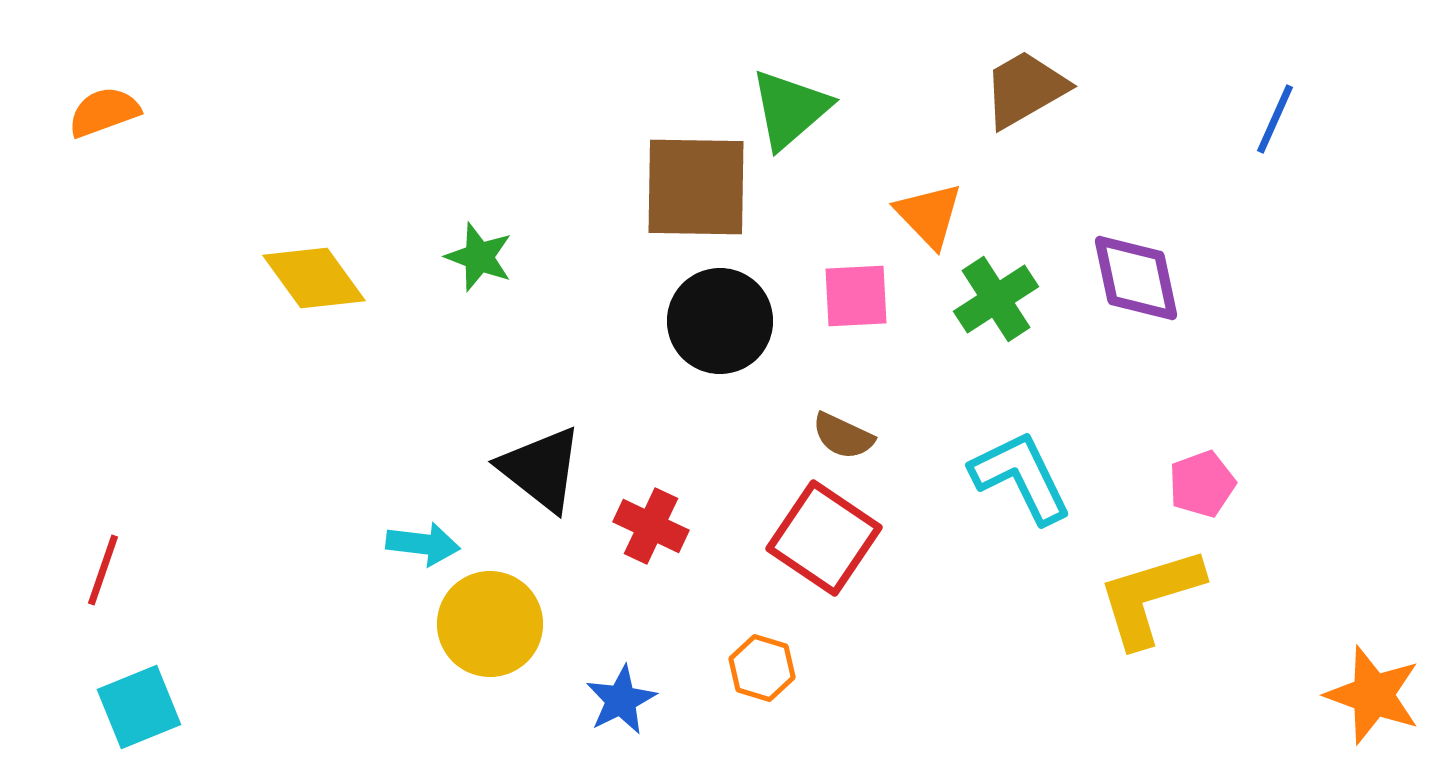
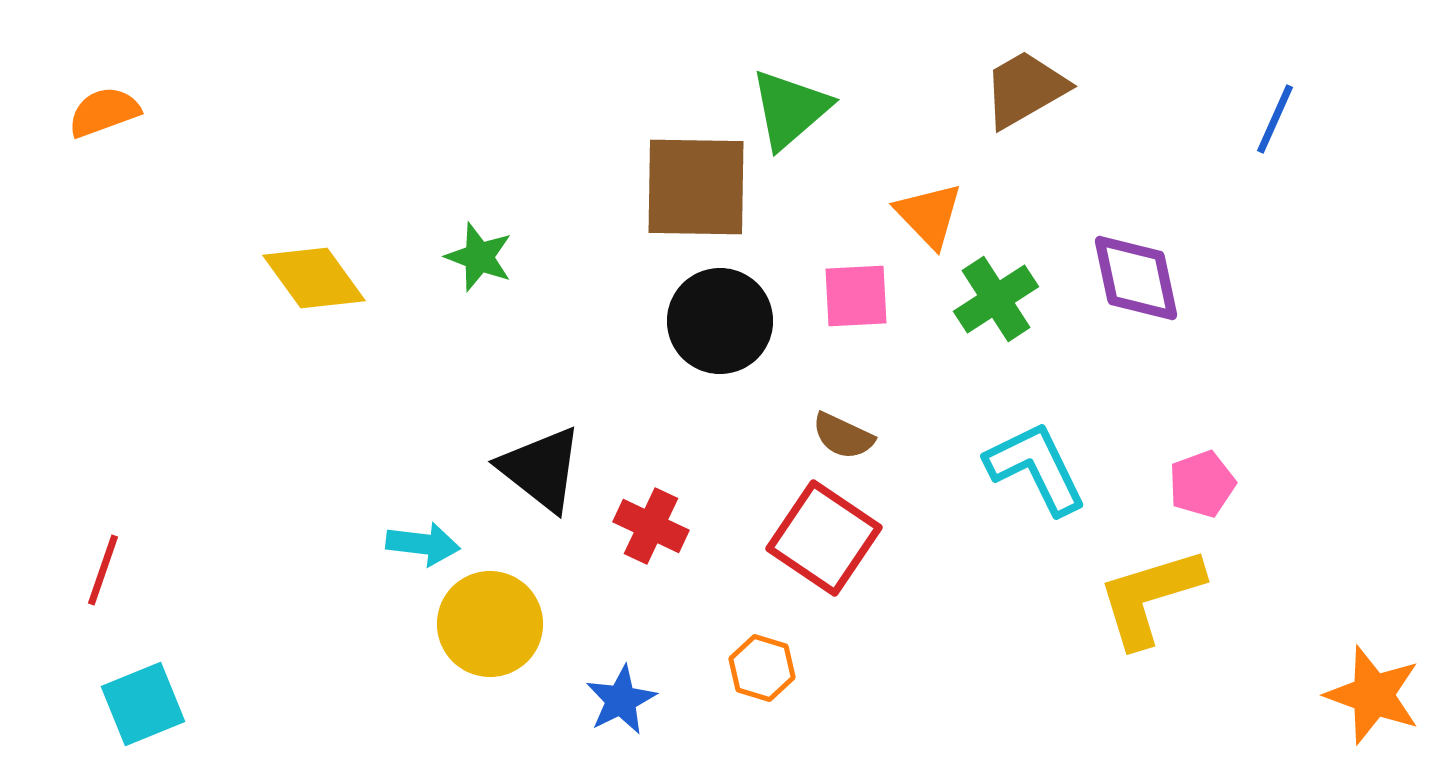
cyan L-shape: moved 15 px right, 9 px up
cyan square: moved 4 px right, 3 px up
